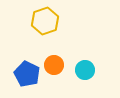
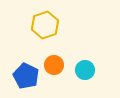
yellow hexagon: moved 4 px down
blue pentagon: moved 1 px left, 2 px down
